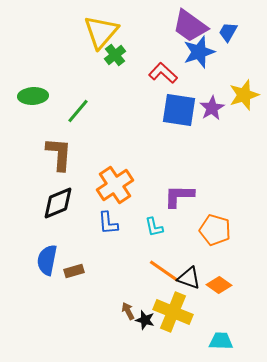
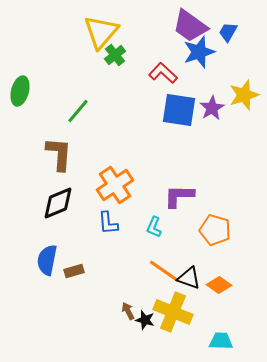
green ellipse: moved 13 px left, 5 px up; rotated 72 degrees counterclockwise
cyan L-shape: rotated 35 degrees clockwise
